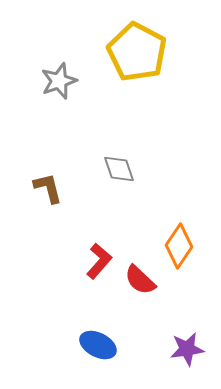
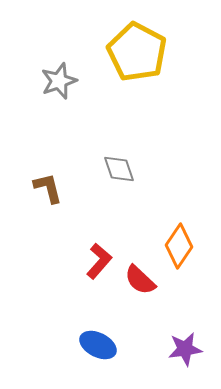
purple star: moved 2 px left
